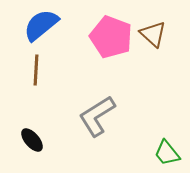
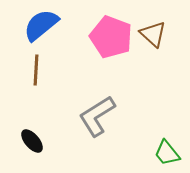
black ellipse: moved 1 px down
